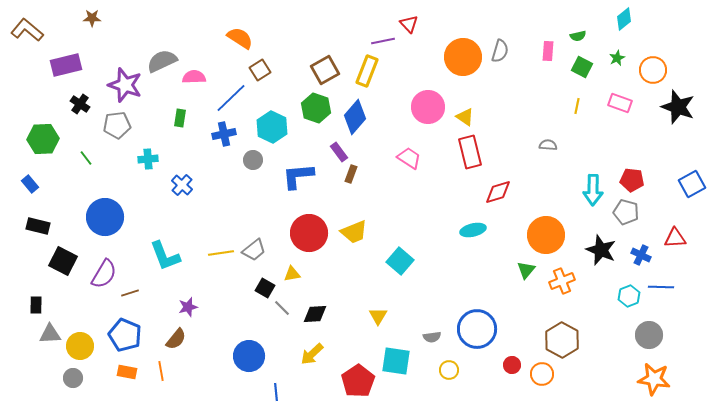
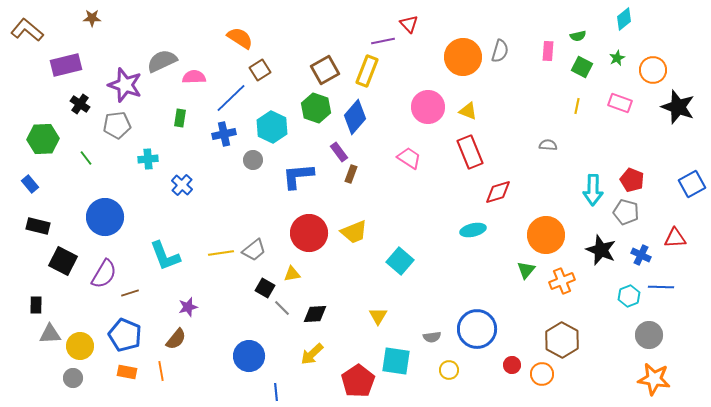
yellow triangle at (465, 117): moved 3 px right, 6 px up; rotated 12 degrees counterclockwise
red rectangle at (470, 152): rotated 8 degrees counterclockwise
red pentagon at (632, 180): rotated 15 degrees clockwise
